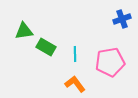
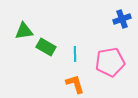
orange L-shape: rotated 20 degrees clockwise
